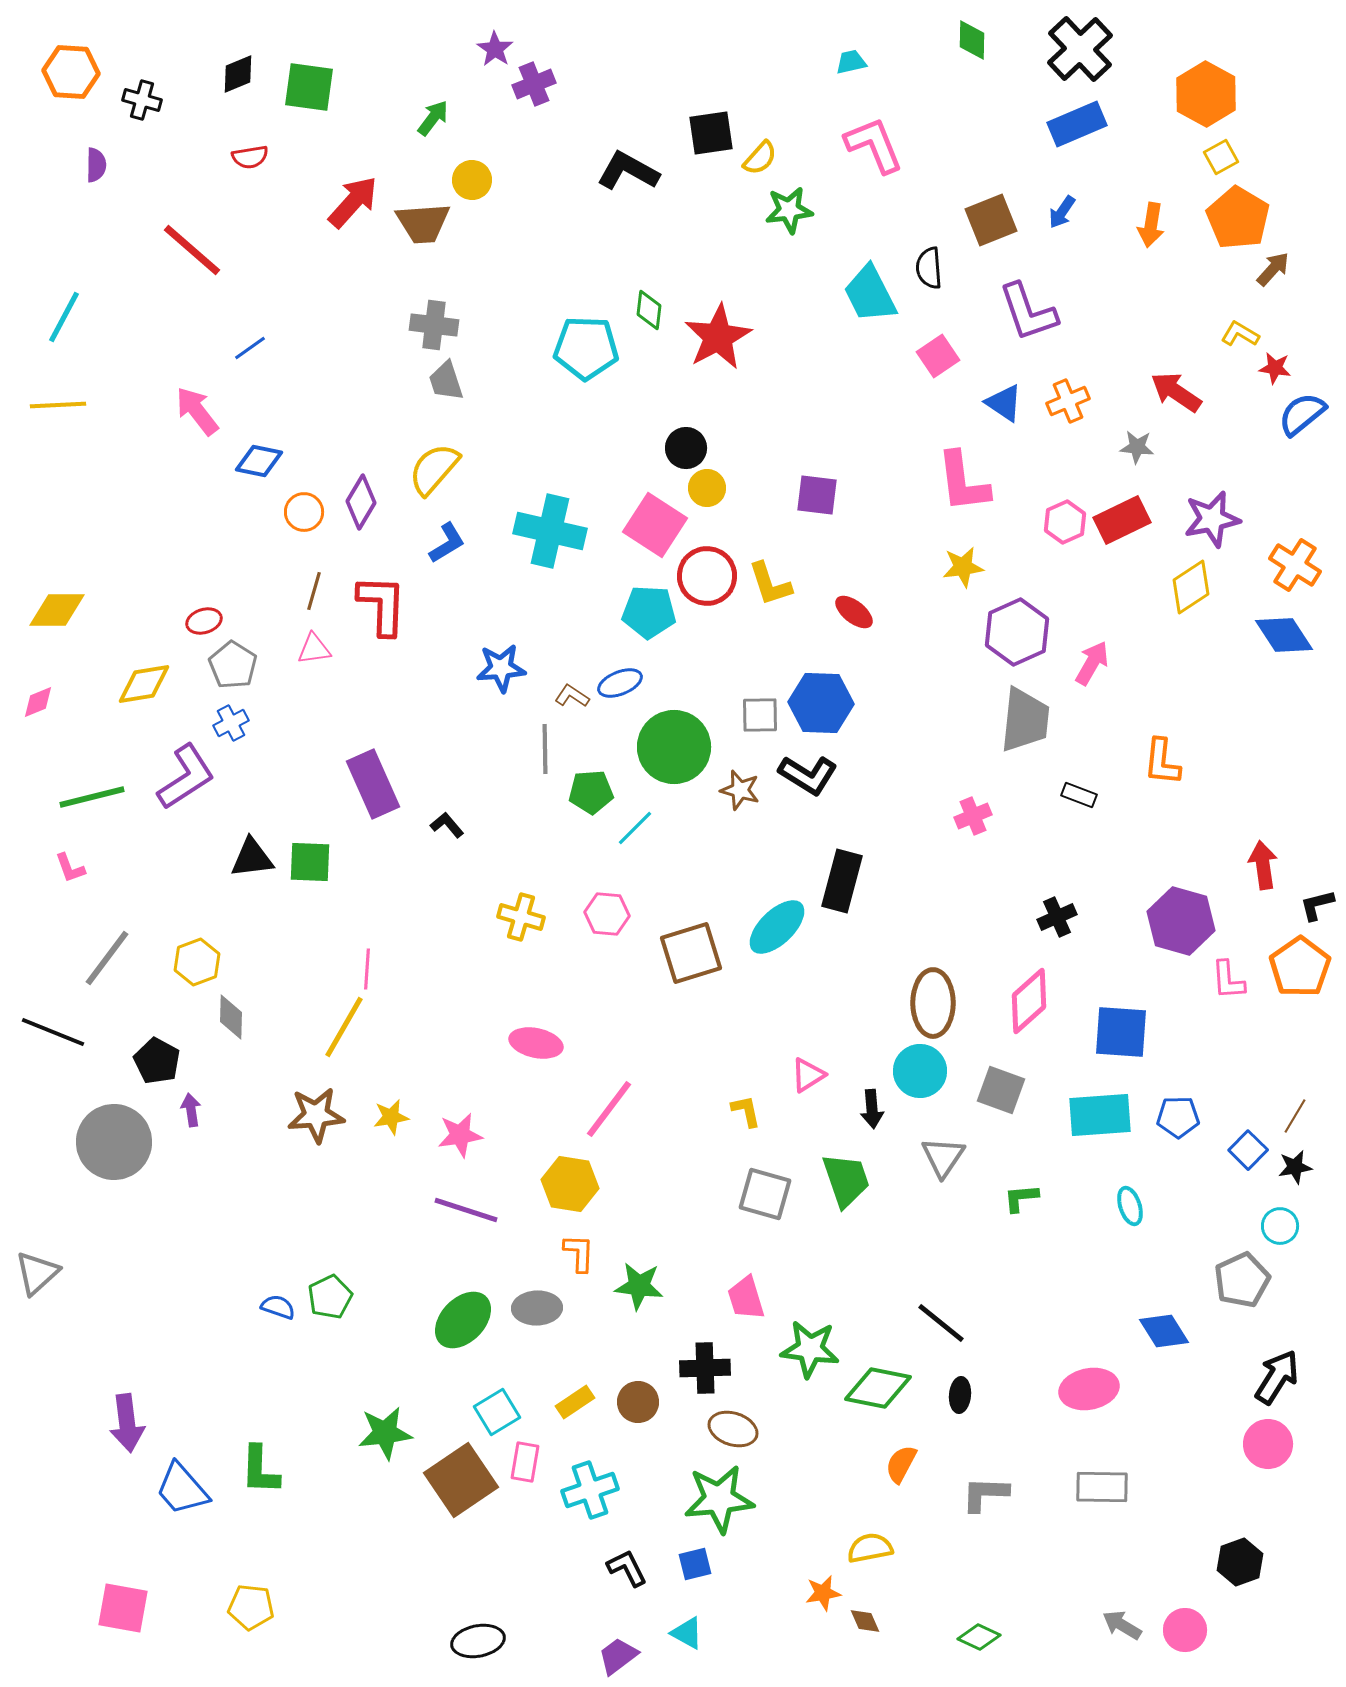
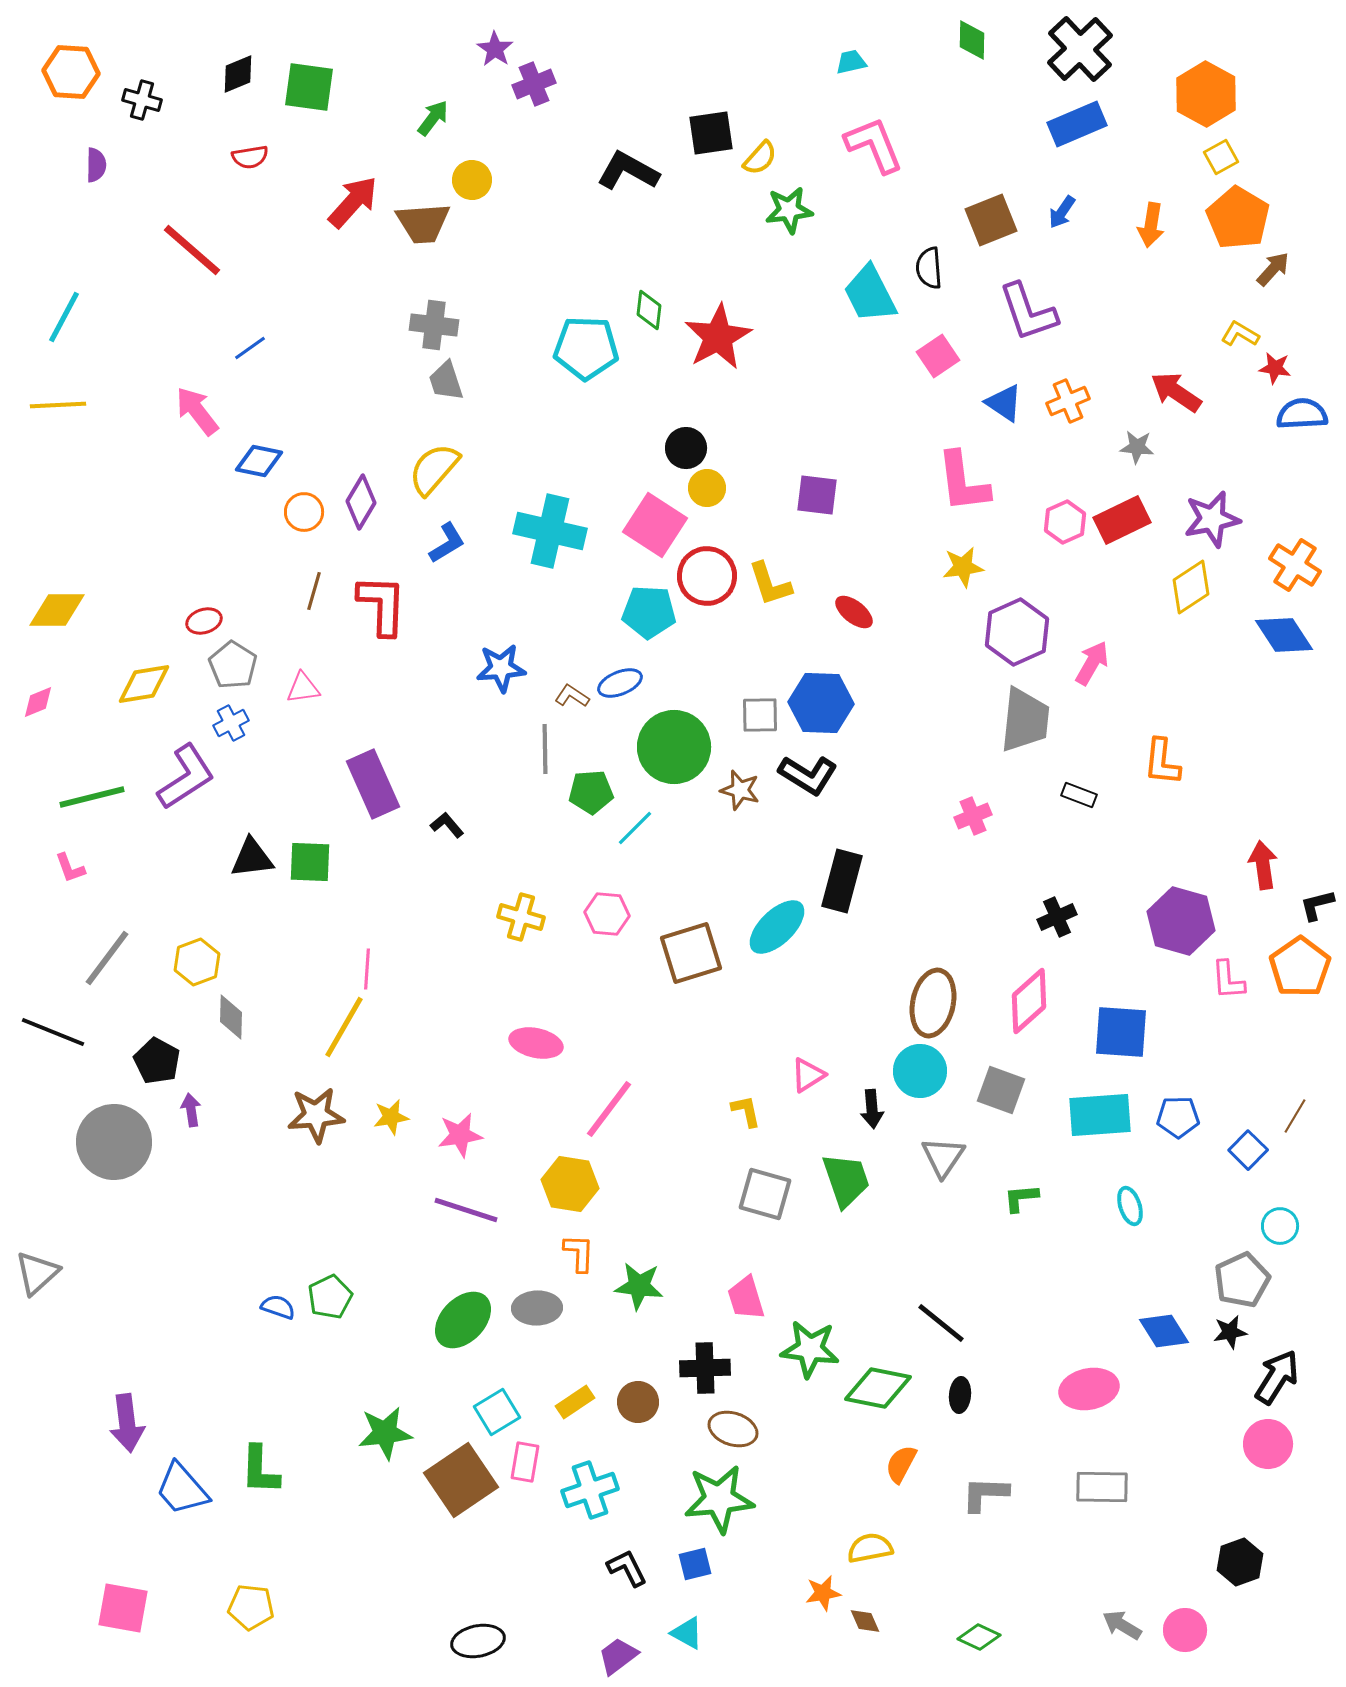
blue semicircle at (1302, 414): rotated 36 degrees clockwise
pink triangle at (314, 649): moved 11 px left, 39 px down
brown ellipse at (933, 1003): rotated 12 degrees clockwise
black star at (1295, 1167): moved 65 px left, 165 px down
